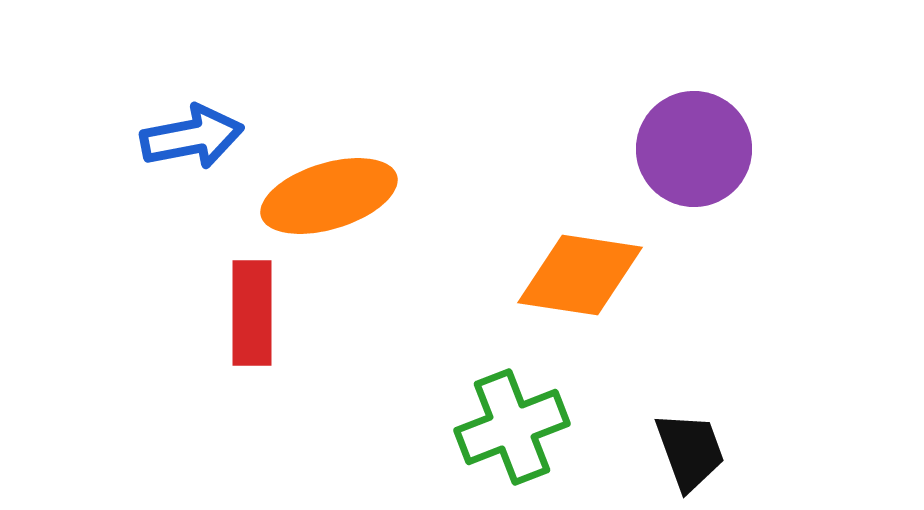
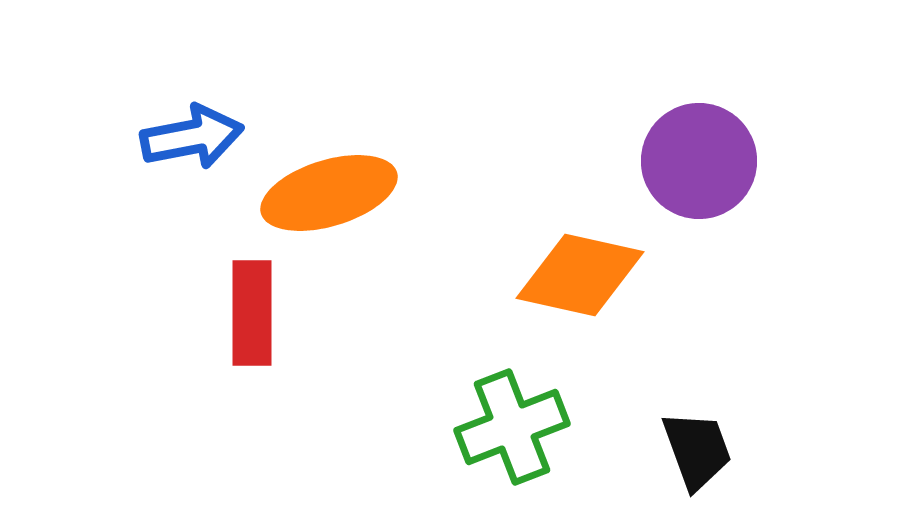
purple circle: moved 5 px right, 12 px down
orange ellipse: moved 3 px up
orange diamond: rotated 4 degrees clockwise
black trapezoid: moved 7 px right, 1 px up
